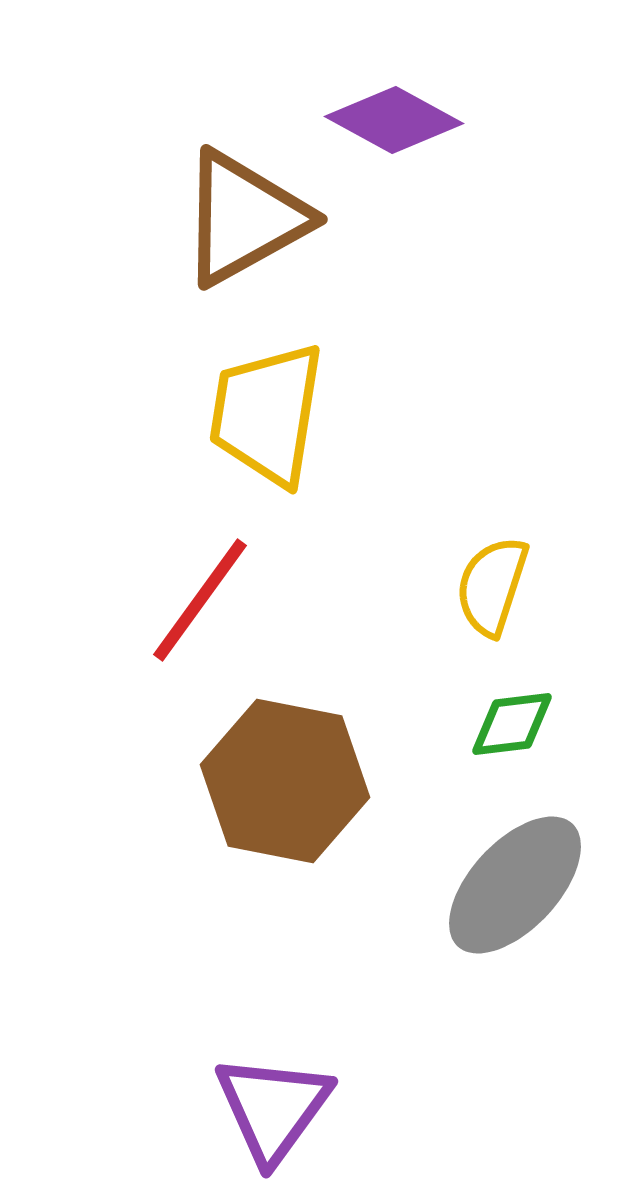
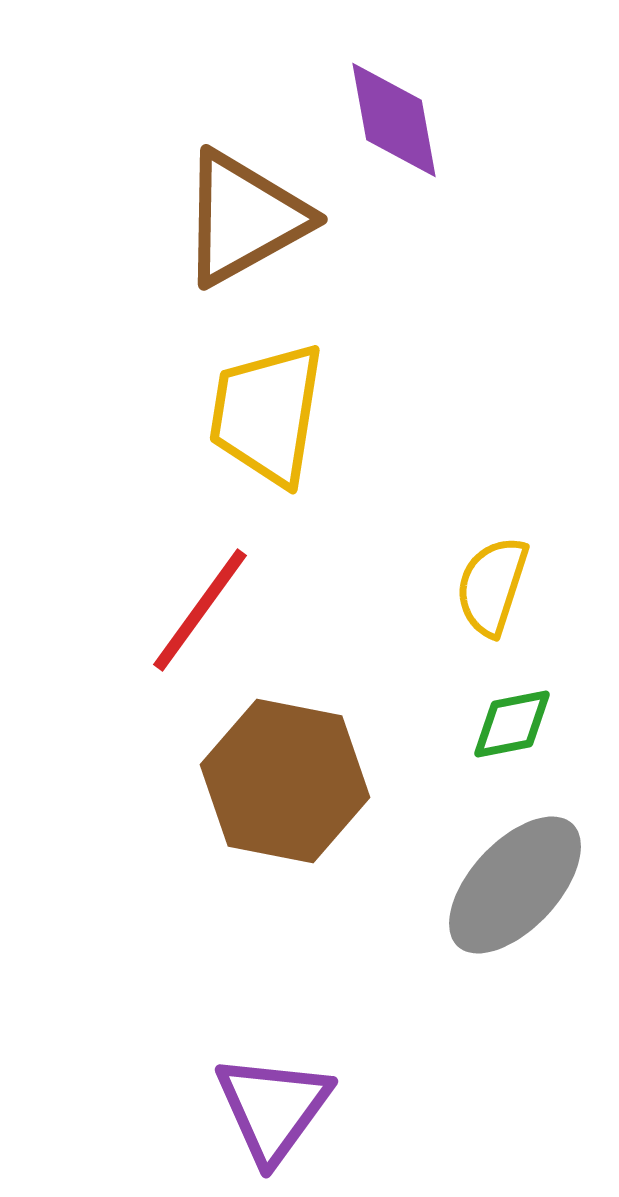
purple diamond: rotated 51 degrees clockwise
red line: moved 10 px down
green diamond: rotated 4 degrees counterclockwise
